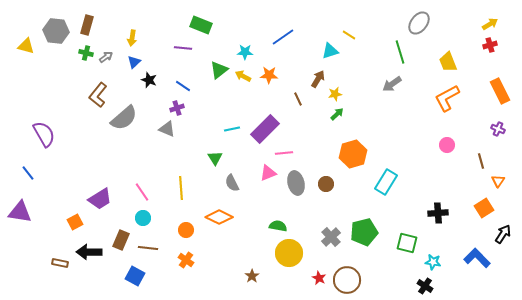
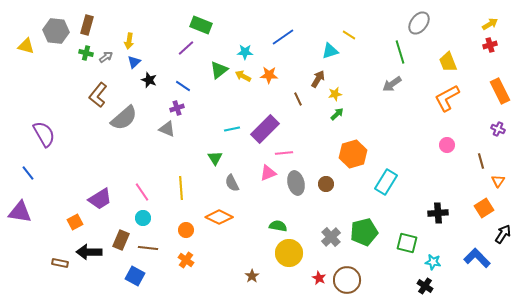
yellow arrow at (132, 38): moved 3 px left, 3 px down
purple line at (183, 48): moved 3 px right; rotated 48 degrees counterclockwise
